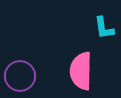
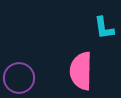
purple circle: moved 1 px left, 2 px down
